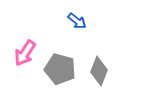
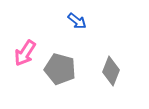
gray diamond: moved 12 px right
